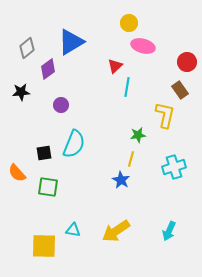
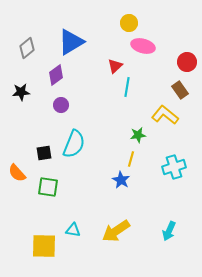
purple diamond: moved 8 px right, 6 px down
yellow L-shape: rotated 64 degrees counterclockwise
